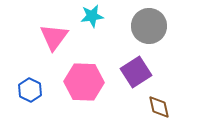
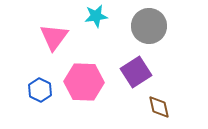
cyan star: moved 4 px right
blue hexagon: moved 10 px right
